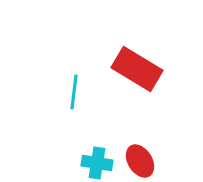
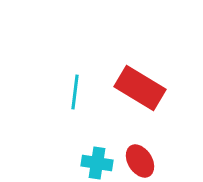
red rectangle: moved 3 px right, 19 px down
cyan line: moved 1 px right
